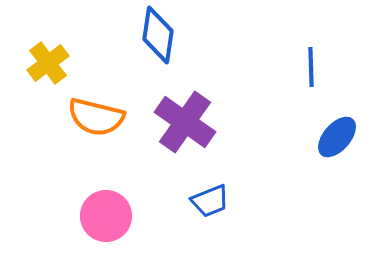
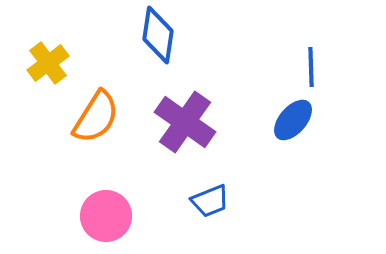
orange semicircle: rotated 72 degrees counterclockwise
blue ellipse: moved 44 px left, 17 px up
